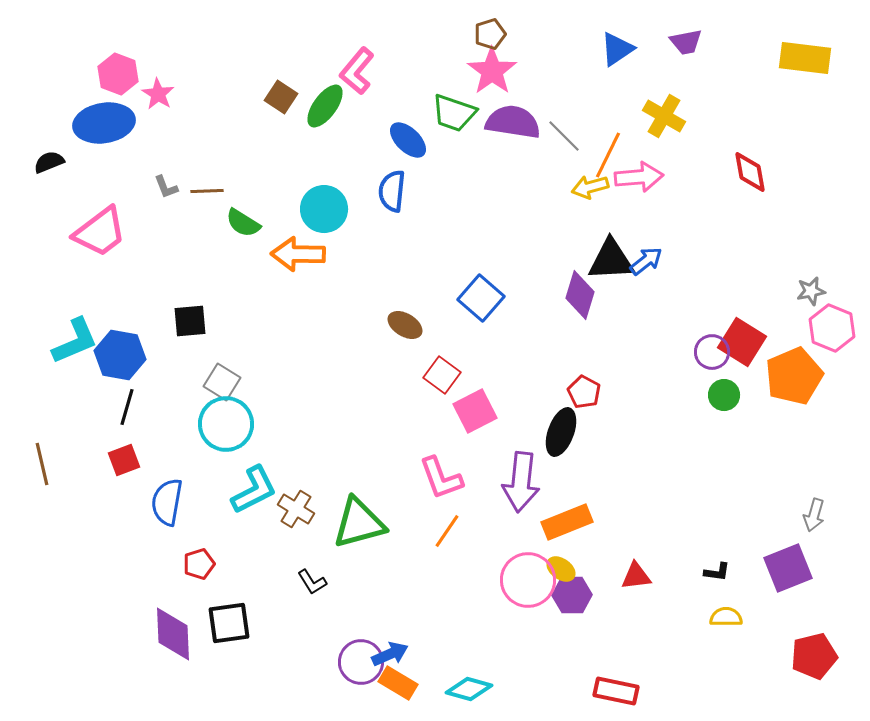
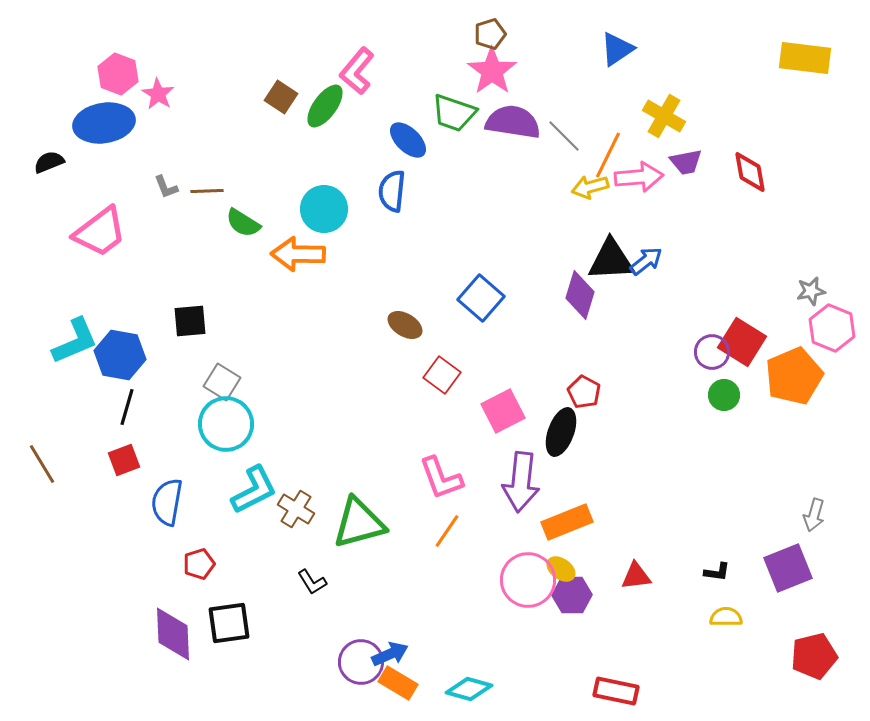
purple trapezoid at (686, 42): moved 120 px down
pink square at (475, 411): moved 28 px right
brown line at (42, 464): rotated 18 degrees counterclockwise
